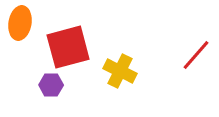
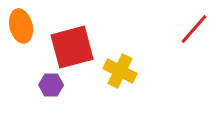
orange ellipse: moved 1 px right, 3 px down; rotated 24 degrees counterclockwise
red square: moved 4 px right
red line: moved 2 px left, 26 px up
